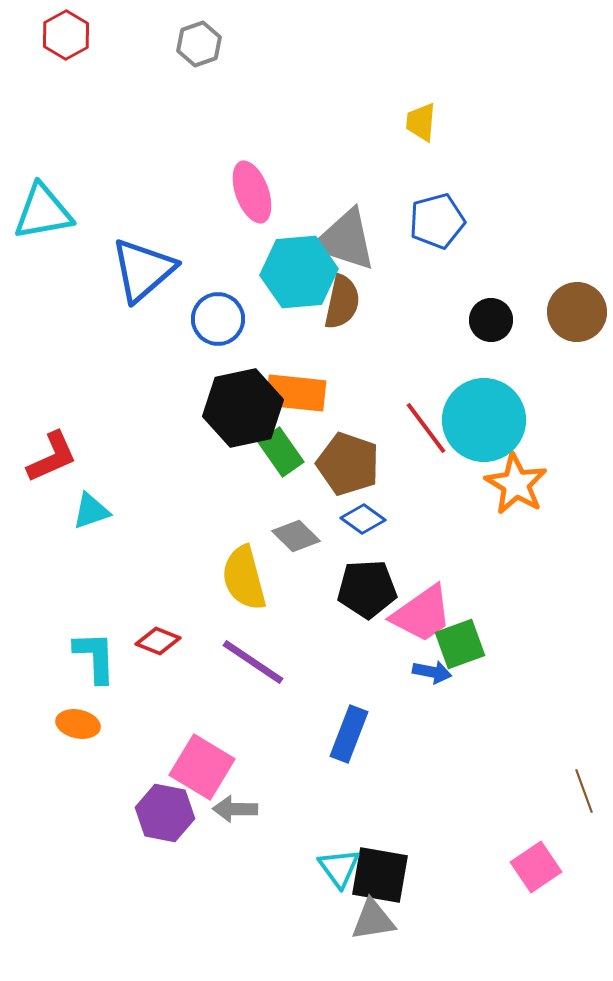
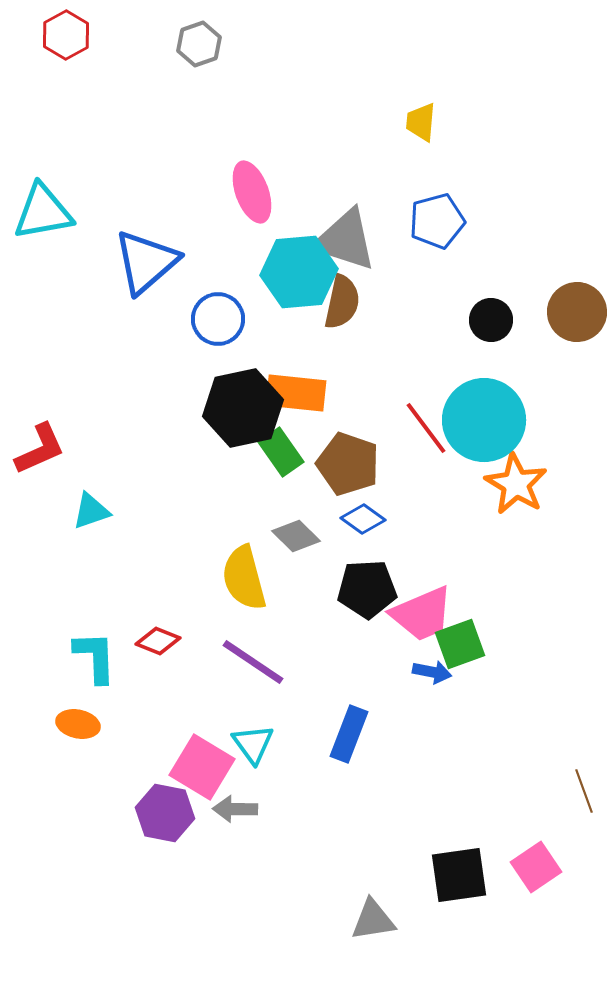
blue triangle at (143, 270): moved 3 px right, 8 px up
red L-shape at (52, 457): moved 12 px left, 8 px up
pink trapezoid at (422, 614): rotated 12 degrees clockwise
cyan triangle at (339, 868): moved 86 px left, 124 px up
black square at (380, 875): moved 79 px right; rotated 18 degrees counterclockwise
